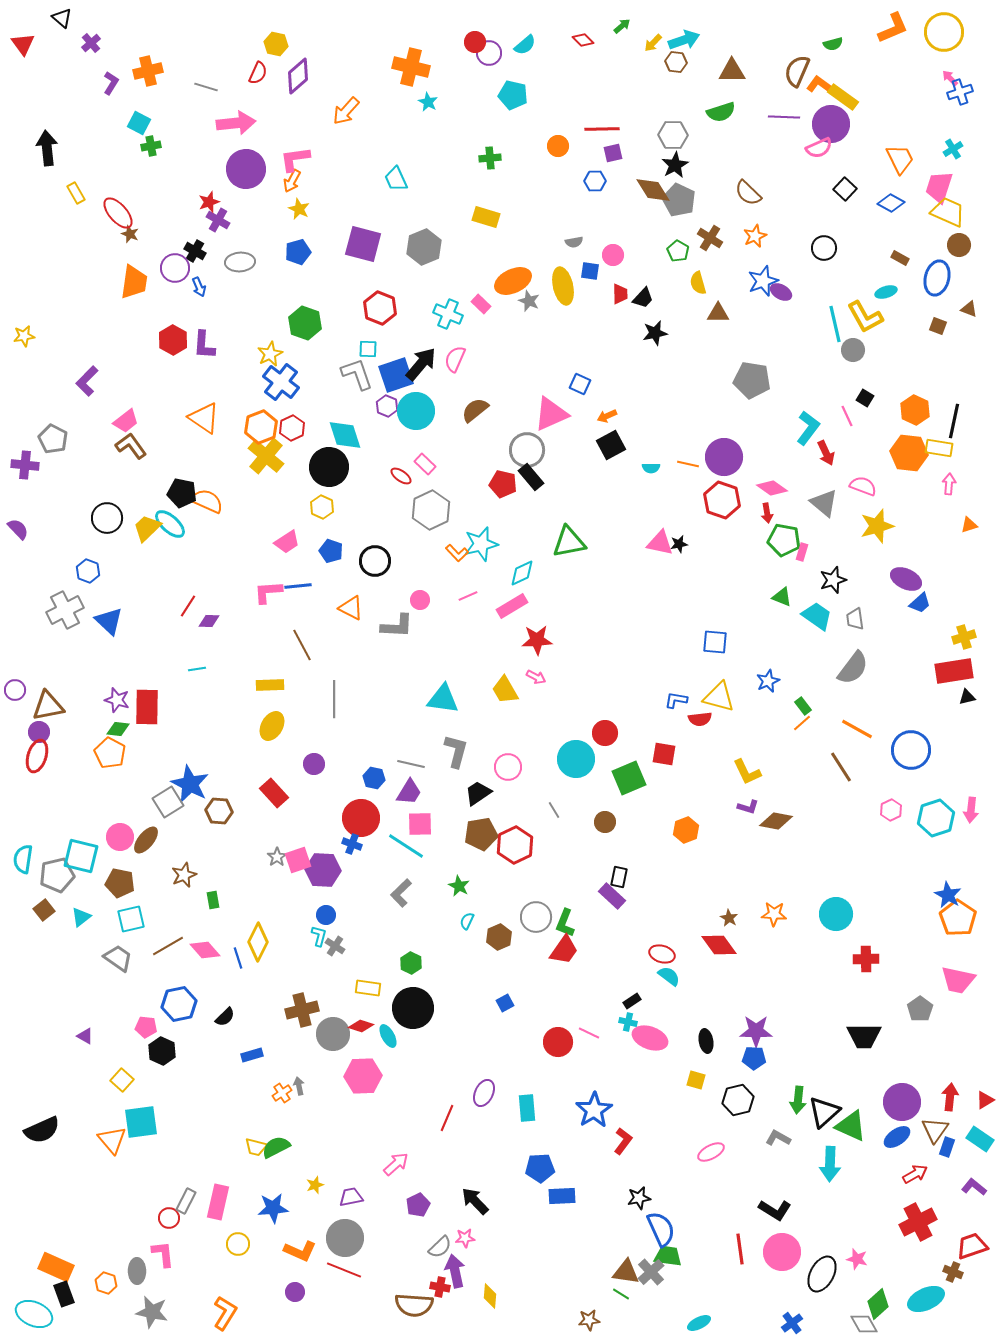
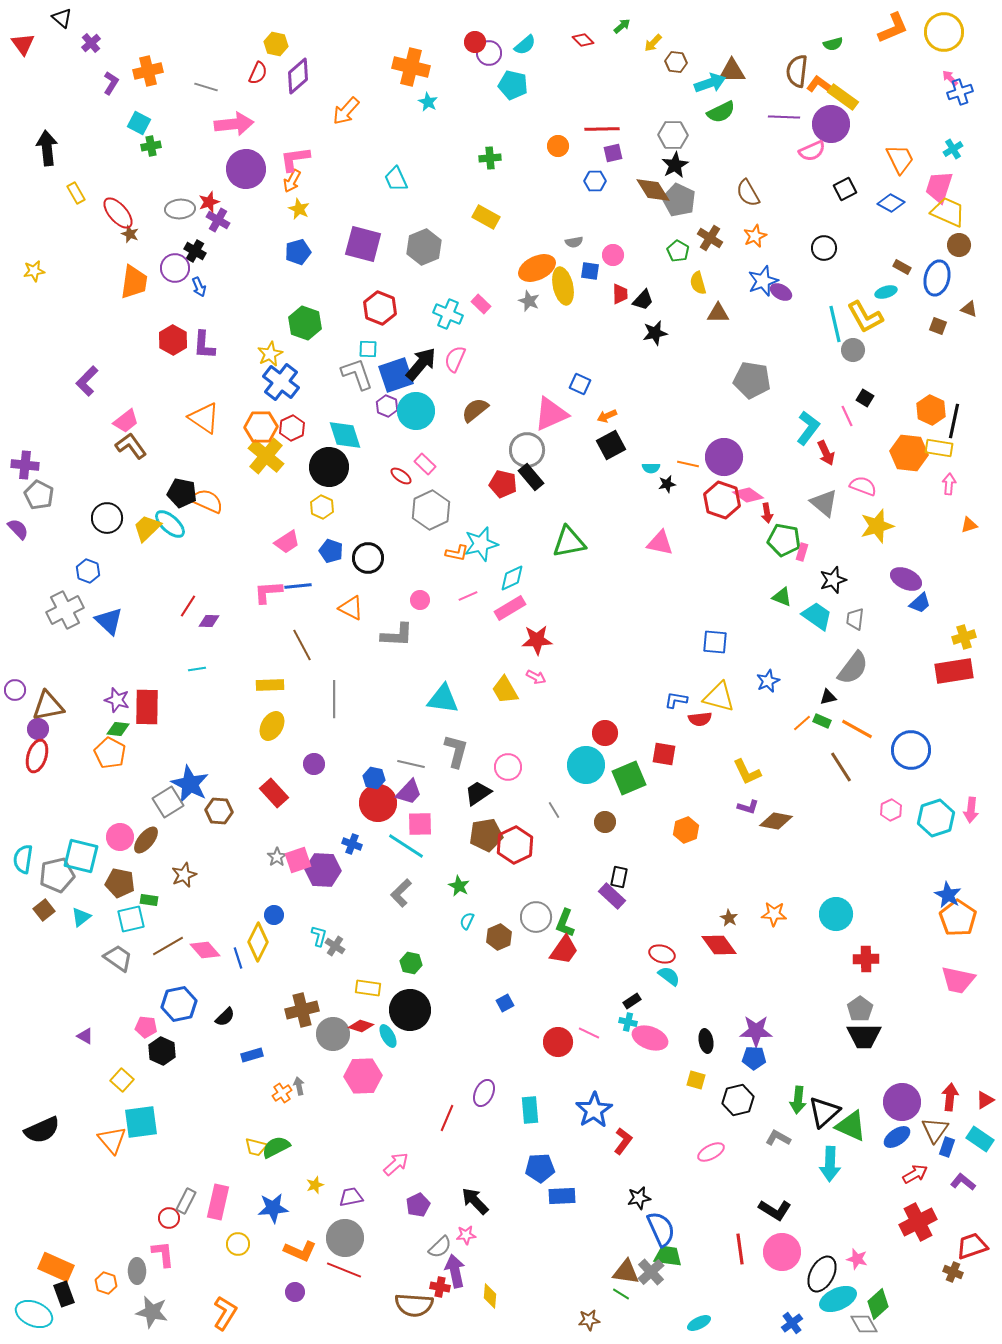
cyan arrow at (684, 40): moved 26 px right, 43 px down
brown semicircle at (797, 71): rotated 16 degrees counterclockwise
cyan pentagon at (513, 95): moved 10 px up
green semicircle at (721, 112): rotated 8 degrees counterclockwise
pink arrow at (236, 123): moved 2 px left, 1 px down
pink semicircle at (819, 148): moved 7 px left, 3 px down
black square at (845, 189): rotated 20 degrees clockwise
brown semicircle at (748, 193): rotated 16 degrees clockwise
yellow rectangle at (486, 217): rotated 12 degrees clockwise
brown rectangle at (900, 258): moved 2 px right, 9 px down
gray ellipse at (240, 262): moved 60 px left, 53 px up
orange ellipse at (513, 281): moved 24 px right, 13 px up
black trapezoid at (643, 298): moved 2 px down
yellow star at (24, 336): moved 10 px right, 65 px up
orange hexagon at (915, 410): moved 16 px right
orange hexagon at (261, 427): rotated 20 degrees clockwise
gray pentagon at (53, 439): moved 14 px left, 56 px down
pink diamond at (772, 488): moved 24 px left, 7 px down
black star at (679, 544): moved 12 px left, 60 px up
orange L-shape at (457, 553): rotated 35 degrees counterclockwise
black circle at (375, 561): moved 7 px left, 3 px up
cyan diamond at (522, 573): moved 10 px left, 5 px down
pink rectangle at (512, 606): moved 2 px left, 2 px down
gray trapezoid at (855, 619): rotated 15 degrees clockwise
gray L-shape at (397, 626): moved 9 px down
black triangle at (967, 697): moved 139 px left
green rectangle at (803, 706): moved 19 px right, 15 px down; rotated 30 degrees counterclockwise
purple circle at (39, 732): moved 1 px left, 3 px up
cyan circle at (576, 759): moved 10 px right, 6 px down
purple trapezoid at (409, 792): rotated 12 degrees clockwise
red circle at (361, 818): moved 17 px right, 15 px up
brown pentagon at (481, 834): moved 5 px right, 1 px down
green rectangle at (213, 900): moved 64 px left; rotated 72 degrees counterclockwise
blue circle at (326, 915): moved 52 px left
green hexagon at (411, 963): rotated 15 degrees counterclockwise
black circle at (413, 1008): moved 3 px left, 2 px down
gray pentagon at (920, 1009): moved 60 px left
cyan rectangle at (527, 1108): moved 3 px right, 2 px down
purple L-shape at (974, 1187): moved 11 px left, 5 px up
pink star at (465, 1238): moved 1 px right, 3 px up
cyan ellipse at (926, 1299): moved 88 px left
